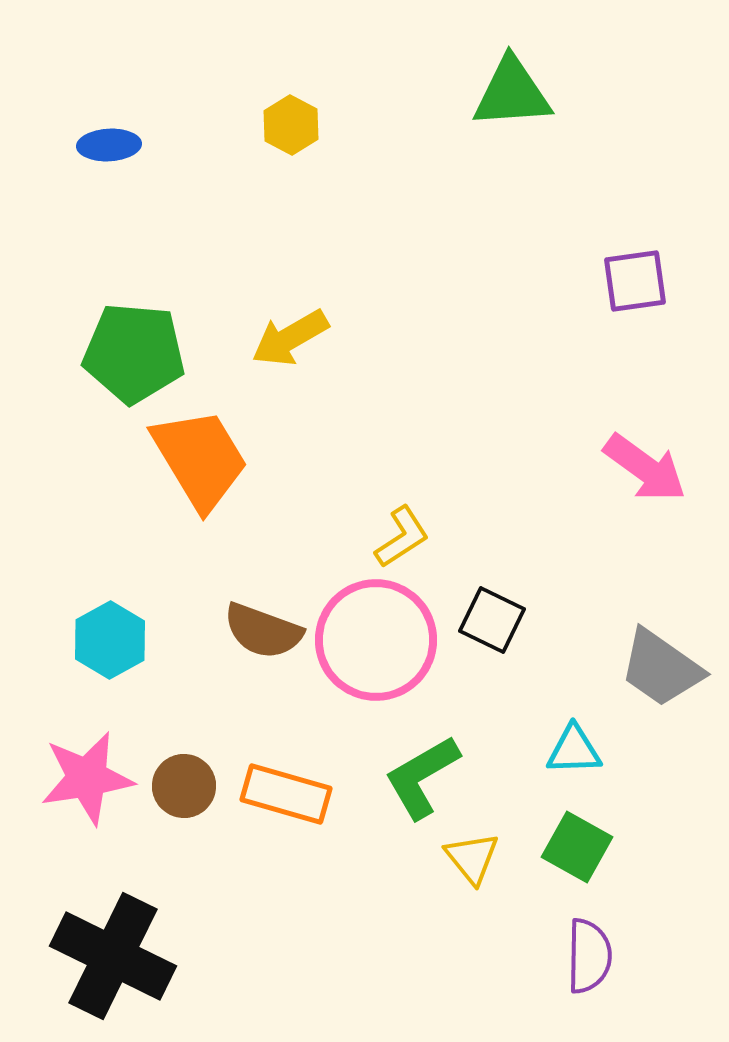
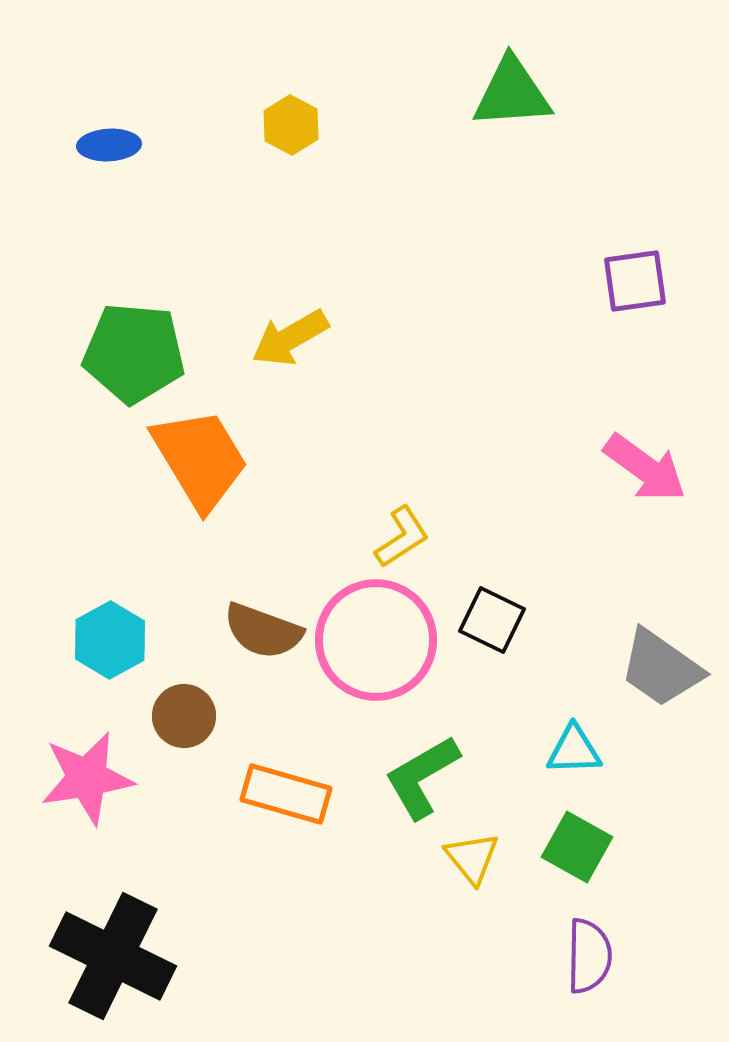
brown circle: moved 70 px up
